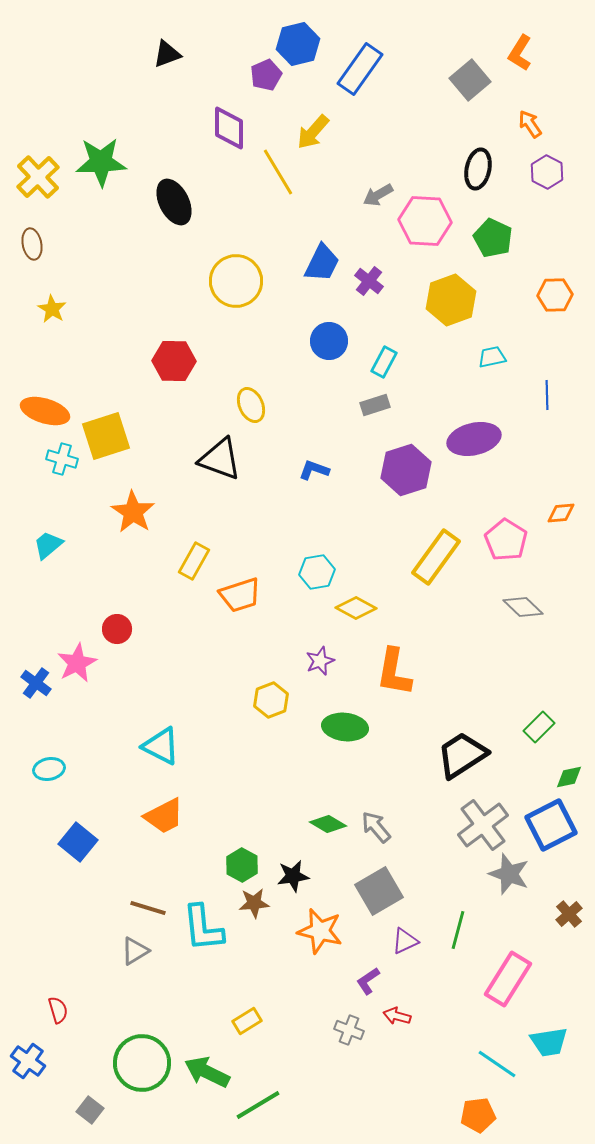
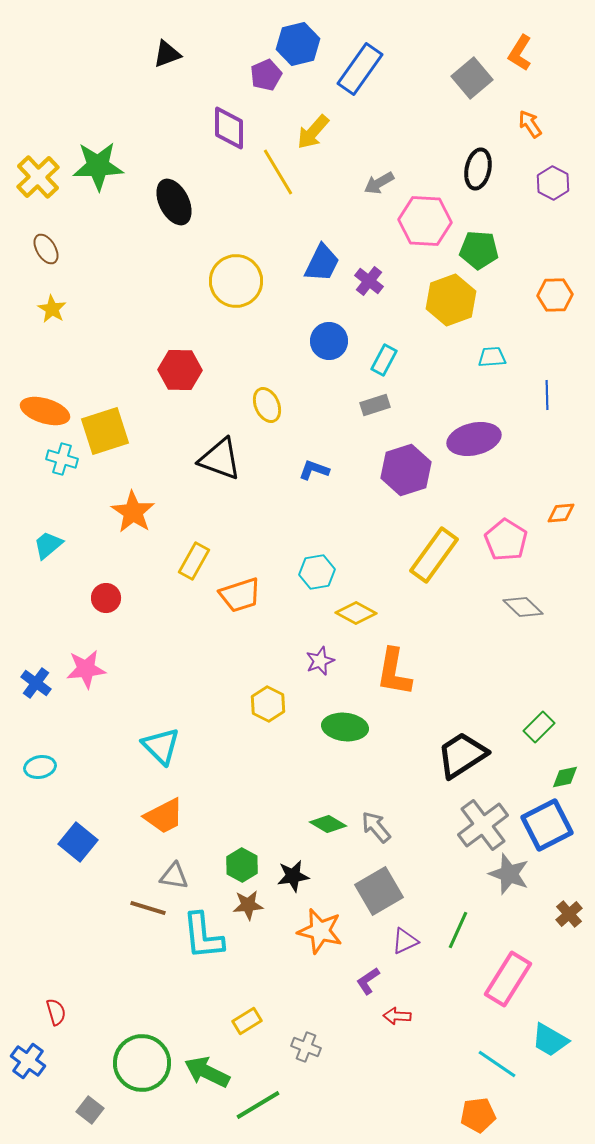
gray square at (470, 80): moved 2 px right, 2 px up
green star at (101, 162): moved 3 px left, 4 px down
purple hexagon at (547, 172): moved 6 px right, 11 px down
gray arrow at (378, 195): moved 1 px right, 12 px up
green pentagon at (493, 238): moved 14 px left, 12 px down; rotated 21 degrees counterclockwise
brown ellipse at (32, 244): moved 14 px right, 5 px down; rotated 20 degrees counterclockwise
cyan trapezoid at (492, 357): rotated 8 degrees clockwise
red hexagon at (174, 361): moved 6 px right, 9 px down
cyan rectangle at (384, 362): moved 2 px up
yellow ellipse at (251, 405): moved 16 px right
yellow square at (106, 436): moved 1 px left, 5 px up
yellow rectangle at (436, 557): moved 2 px left, 2 px up
yellow diamond at (356, 608): moved 5 px down
red circle at (117, 629): moved 11 px left, 31 px up
pink star at (77, 663): moved 9 px right, 6 px down; rotated 21 degrees clockwise
yellow hexagon at (271, 700): moved 3 px left, 4 px down; rotated 12 degrees counterclockwise
cyan triangle at (161, 746): rotated 18 degrees clockwise
cyan ellipse at (49, 769): moved 9 px left, 2 px up
green diamond at (569, 777): moved 4 px left
blue square at (551, 825): moved 4 px left
brown star at (254, 903): moved 6 px left, 2 px down
cyan L-shape at (203, 928): moved 8 px down
green line at (458, 930): rotated 9 degrees clockwise
gray triangle at (135, 951): moved 39 px right, 75 px up; rotated 40 degrees clockwise
red semicircle at (58, 1010): moved 2 px left, 2 px down
red arrow at (397, 1016): rotated 12 degrees counterclockwise
gray cross at (349, 1030): moved 43 px left, 17 px down
cyan trapezoid at (549, 1042): moved 1 px right, 2 px up; rotated 39 degrees clockwise
